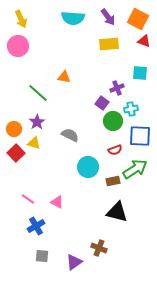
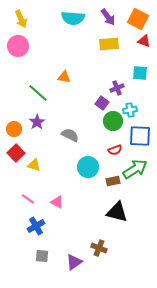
cyan cross: moved 1 px left, 1 px down
yellow triangle: moved 22 px down
